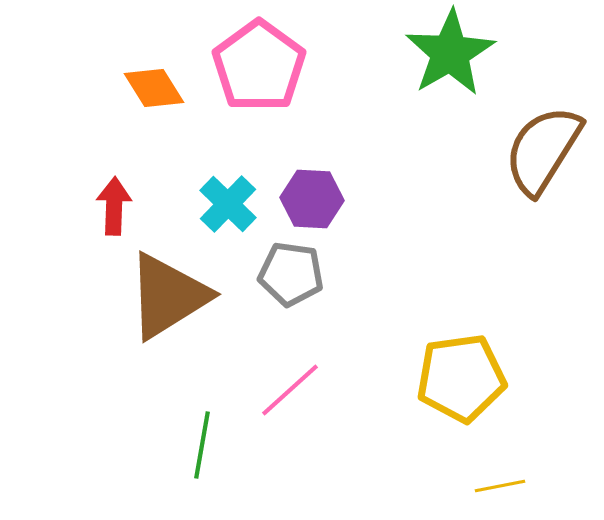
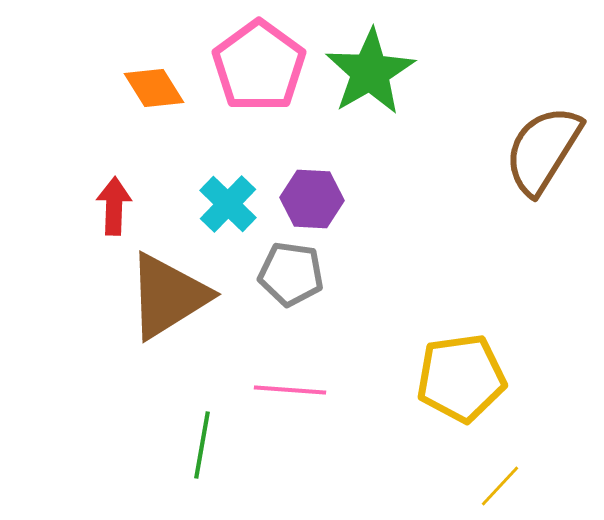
green star: moved 80 px left, 19 px down
pink line: rotated 46 degrees clockwise
yellow line: rotated 36 degrees counterclockwise
